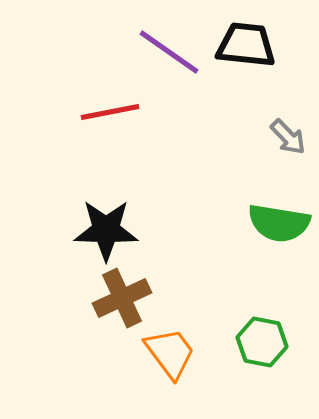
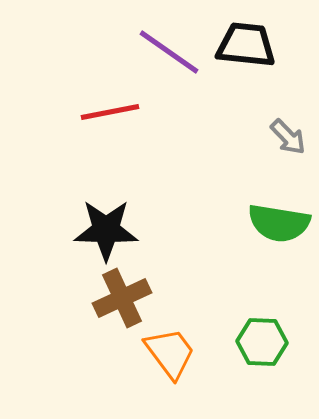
green hexagon: rotated 9 degrees counterclockwise
